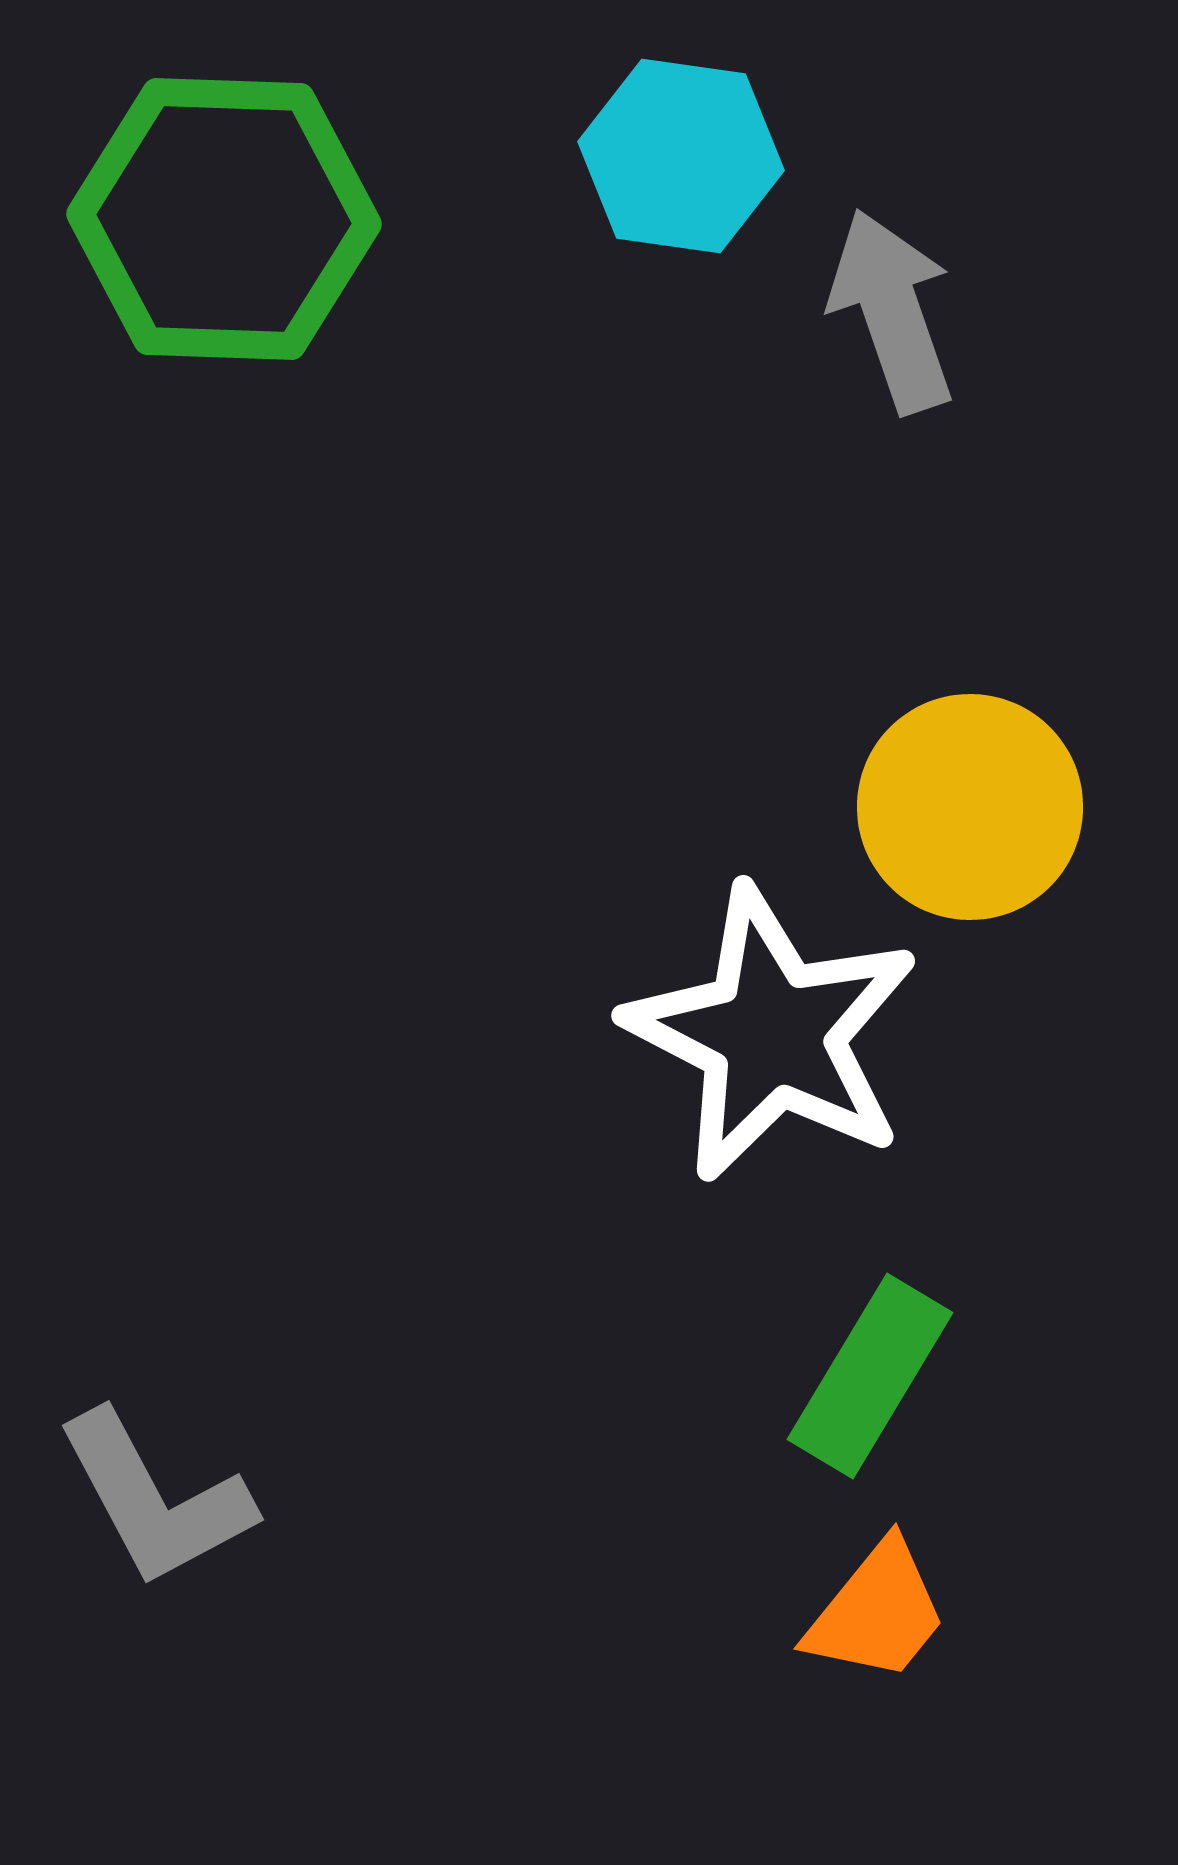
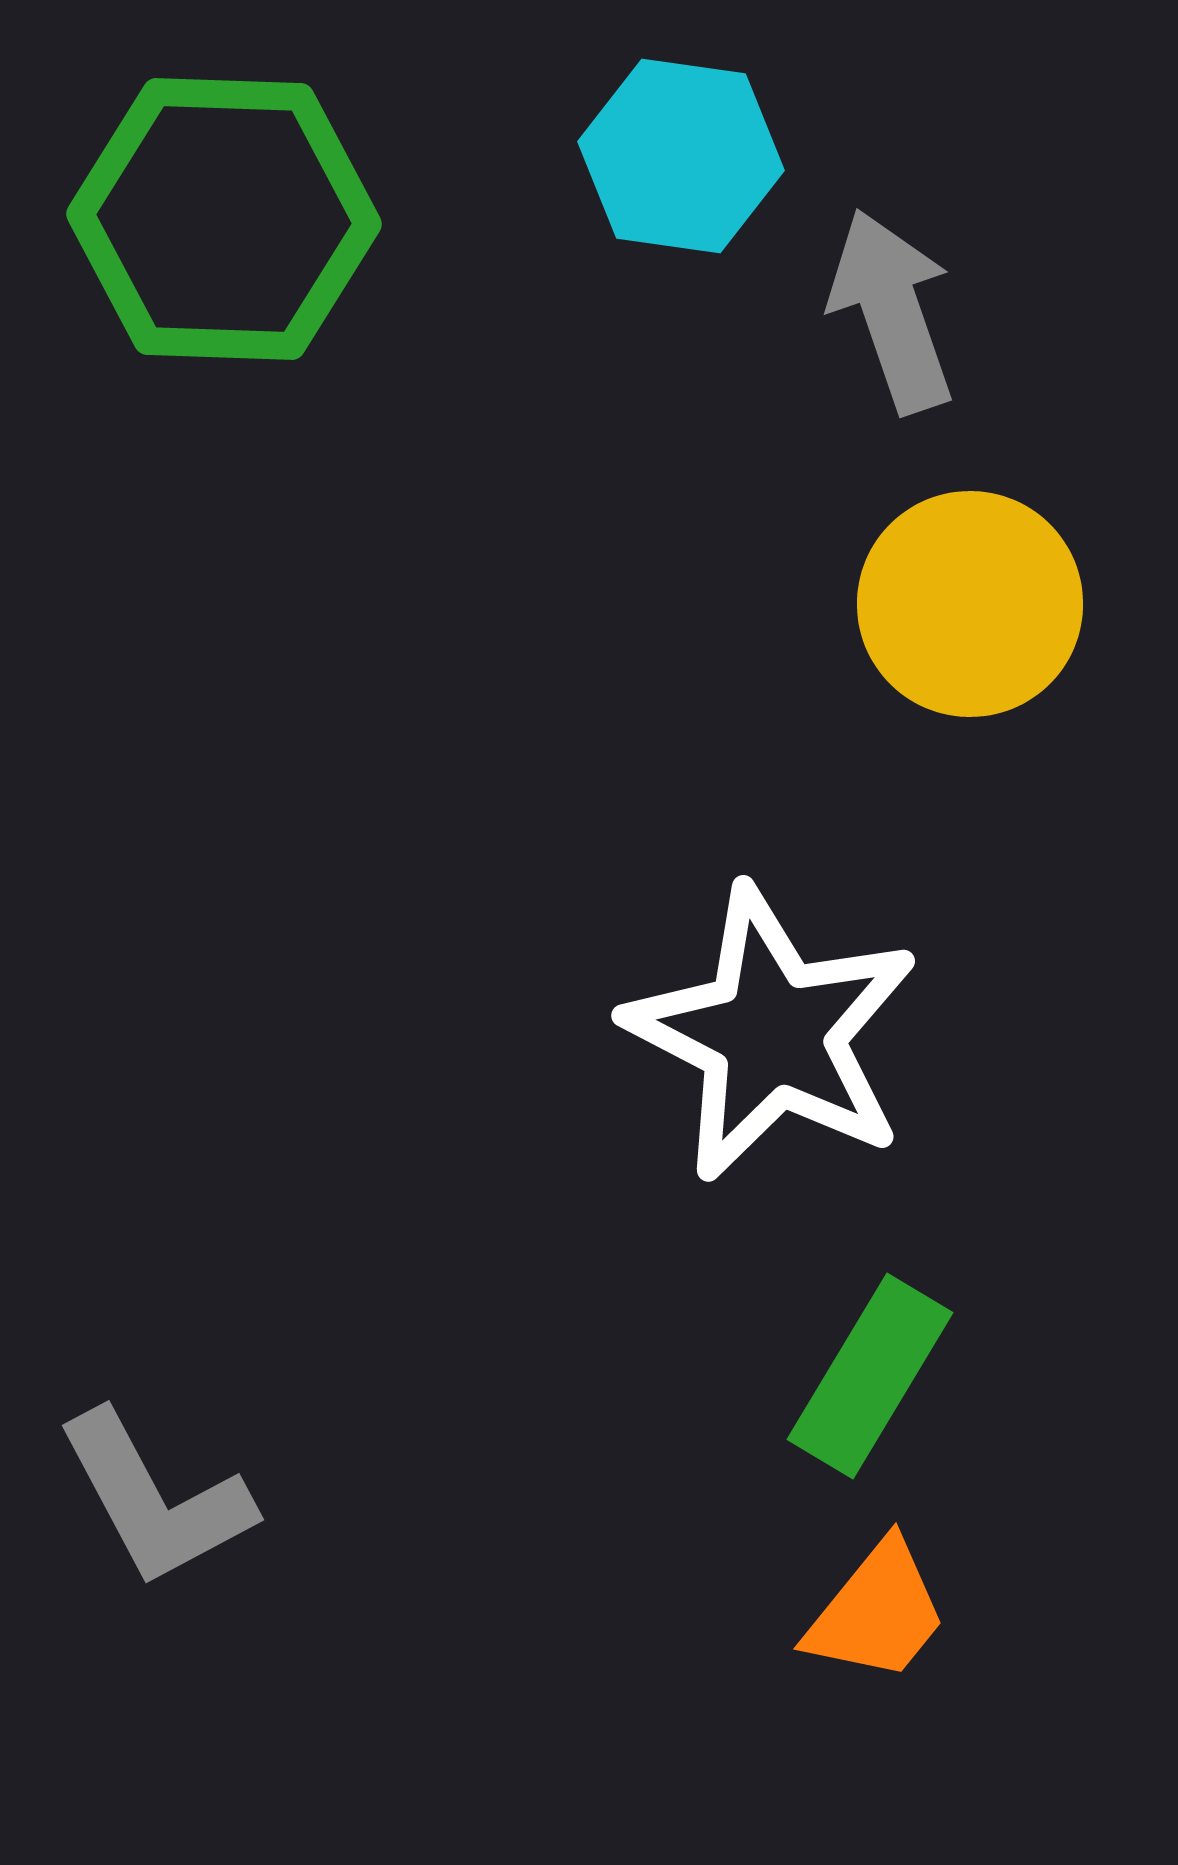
yellow circle: moved 203 px up
